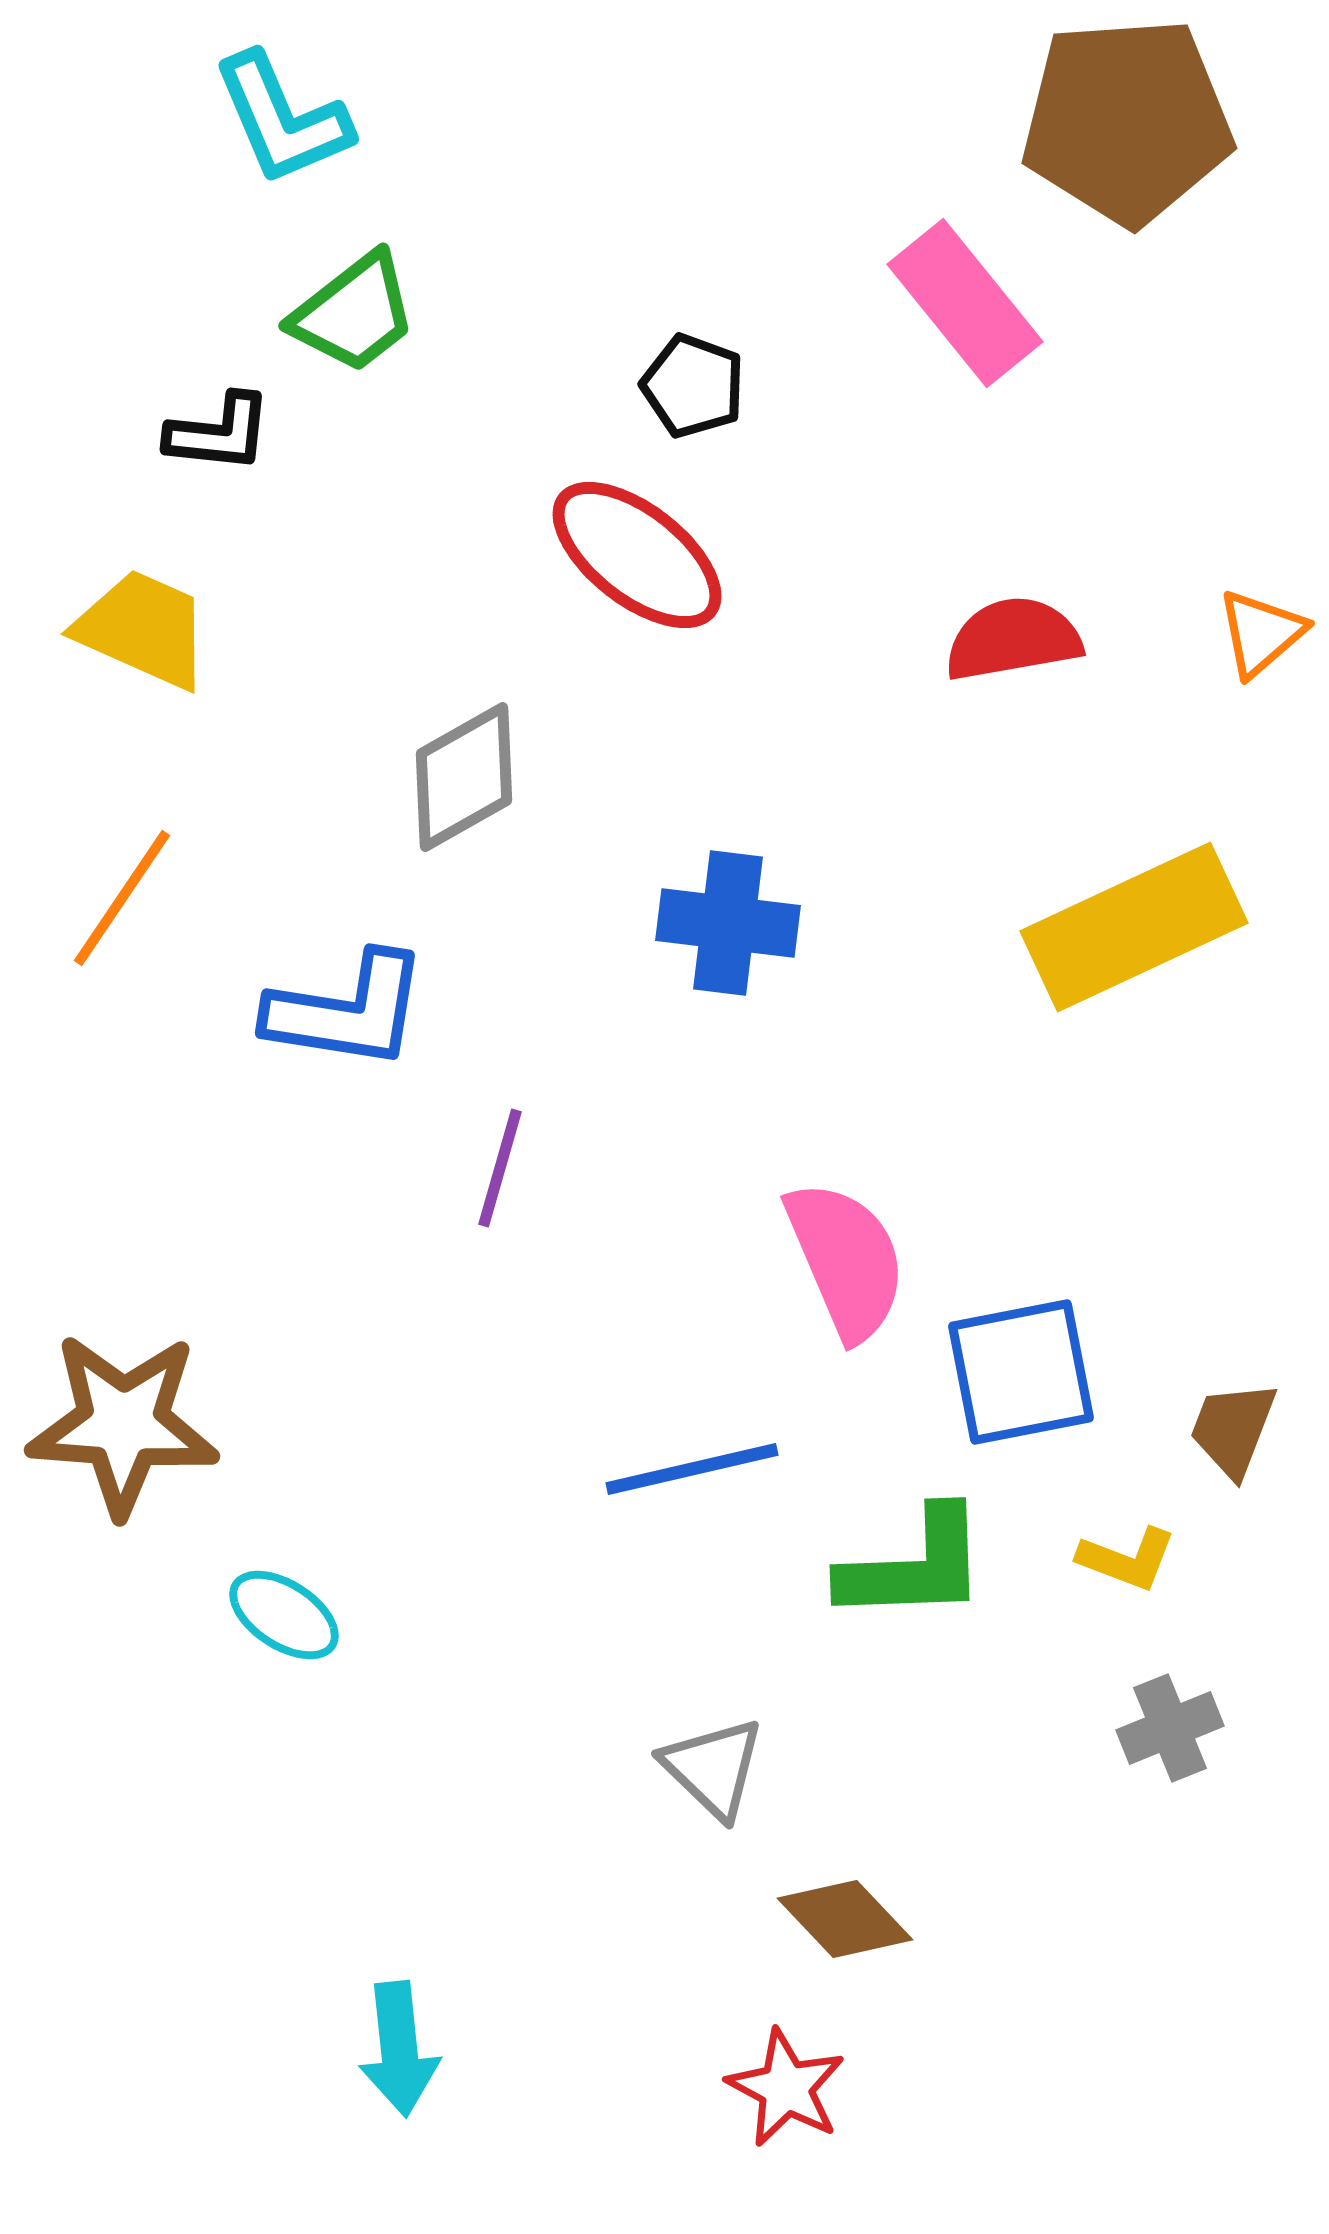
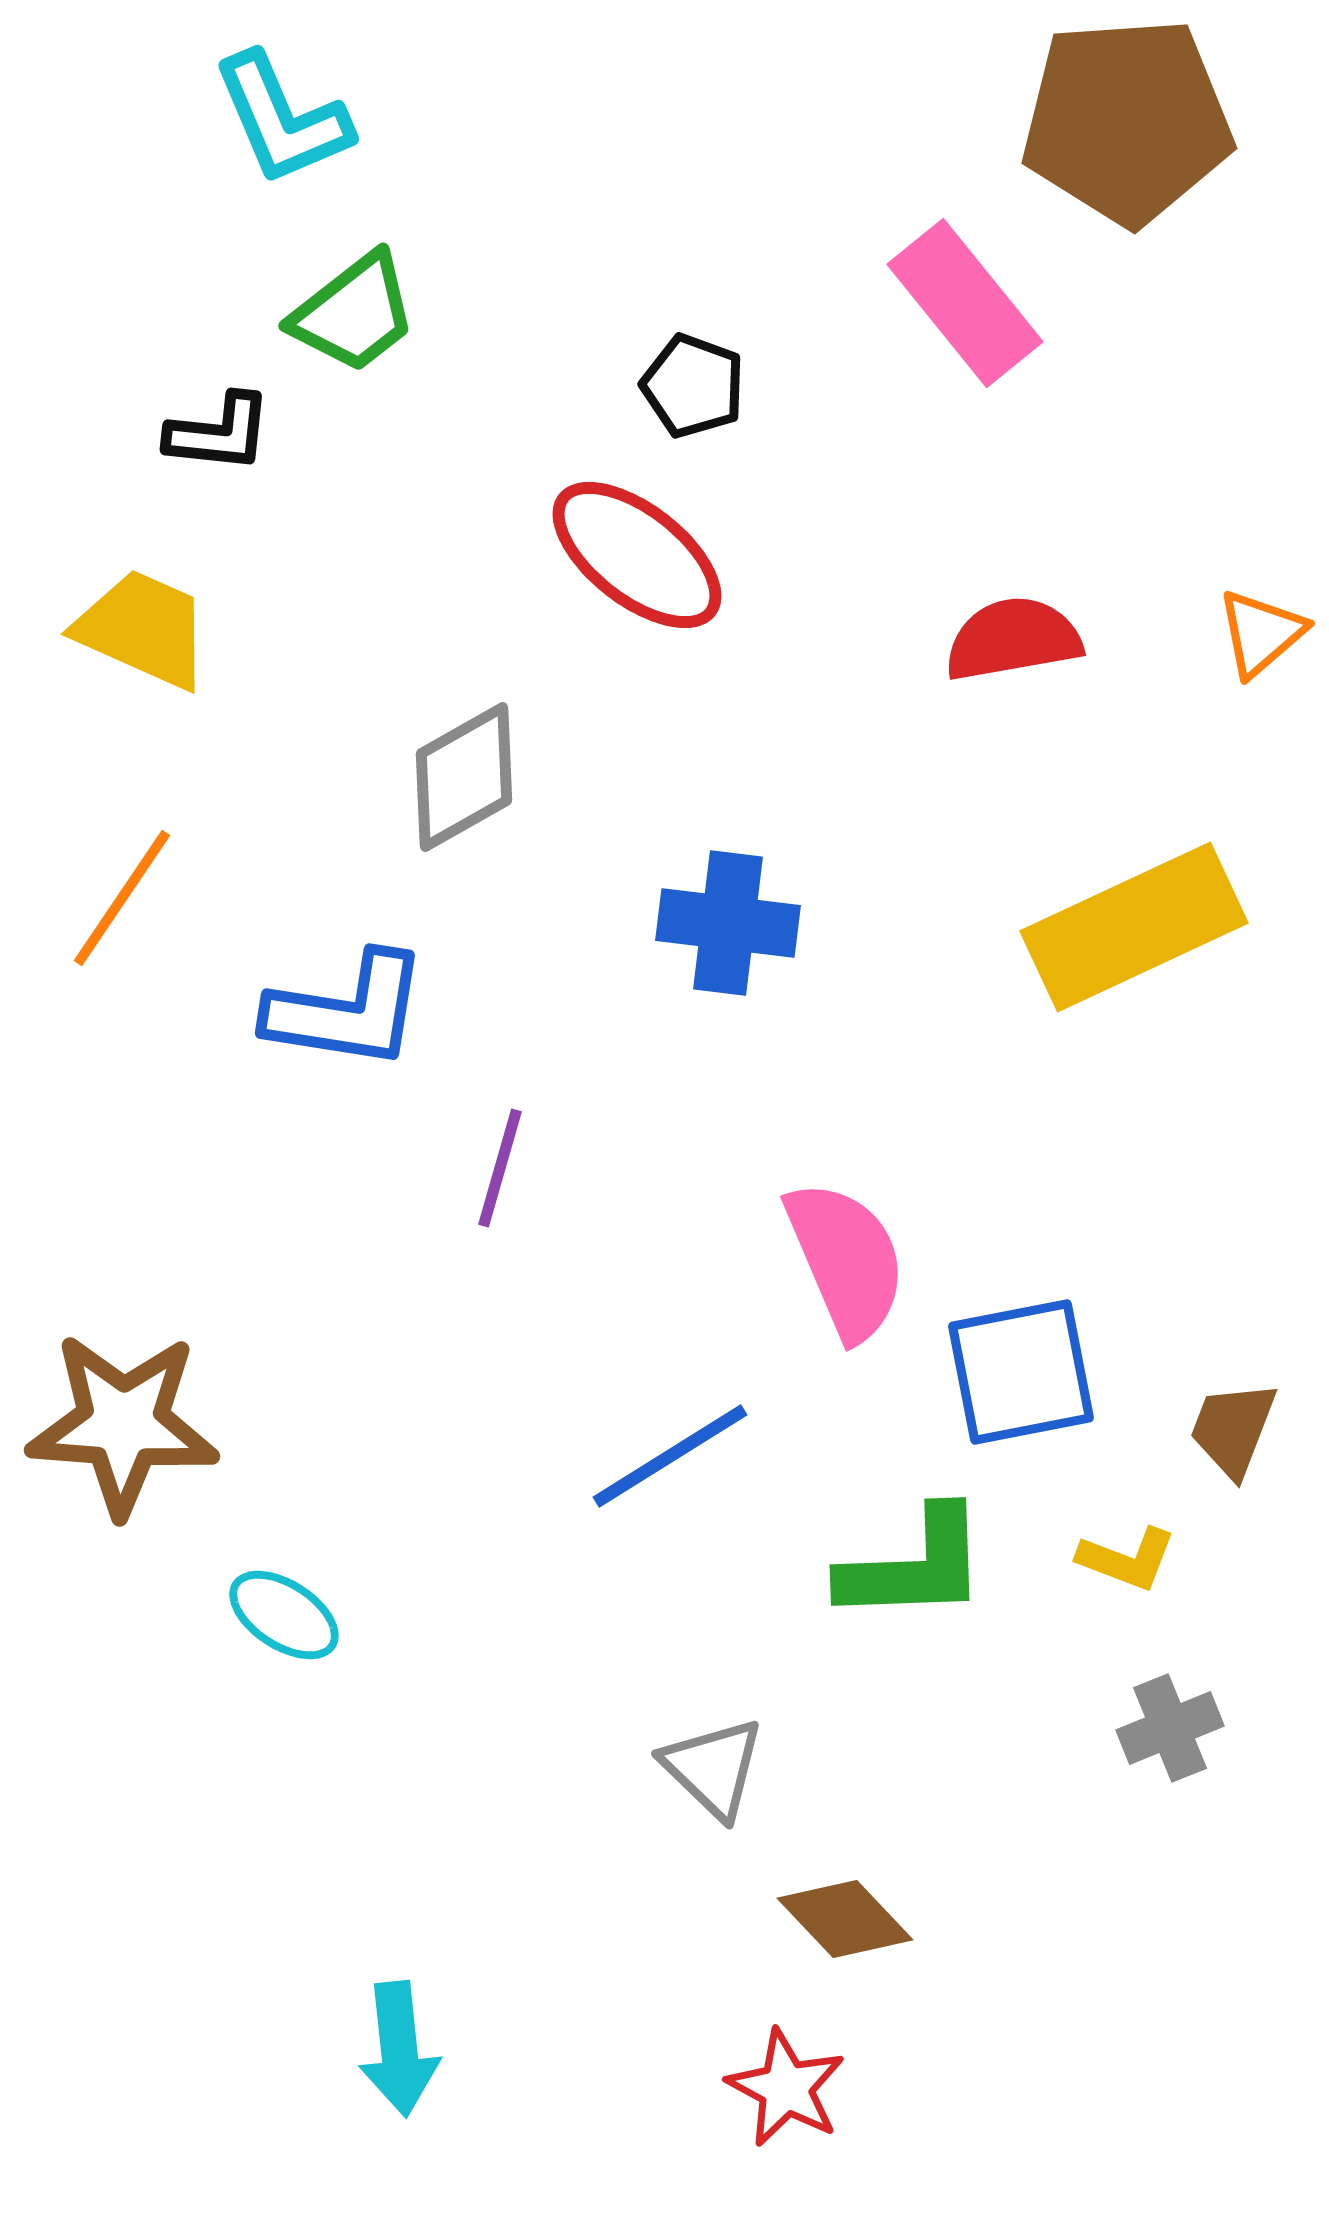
blue line: moved 22 px left, 13 px up; rotated 19 degrees counterclockwise
